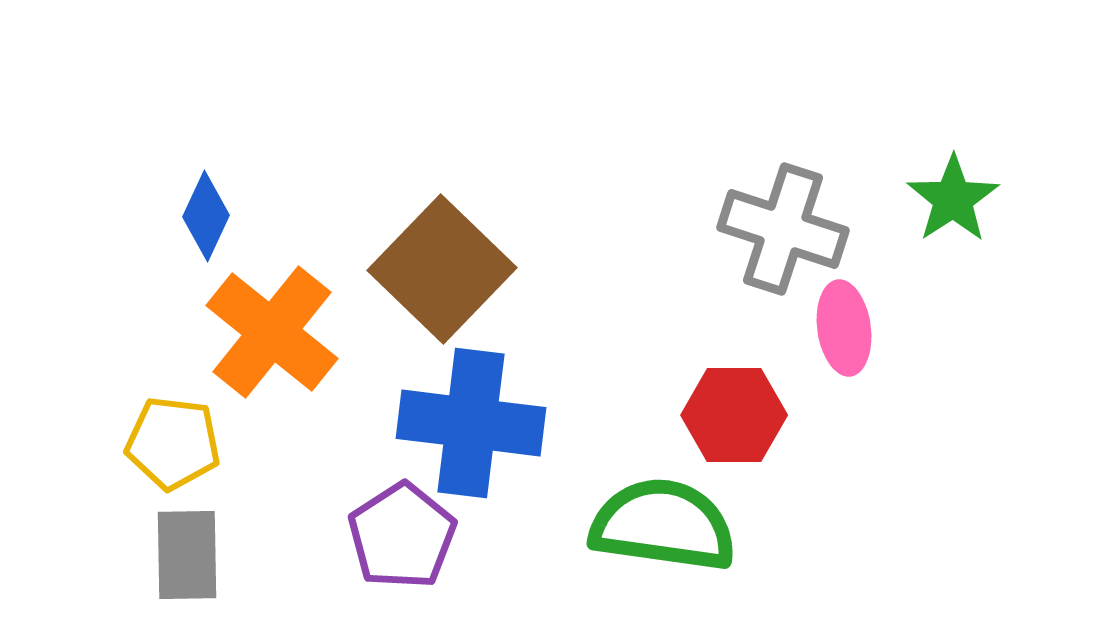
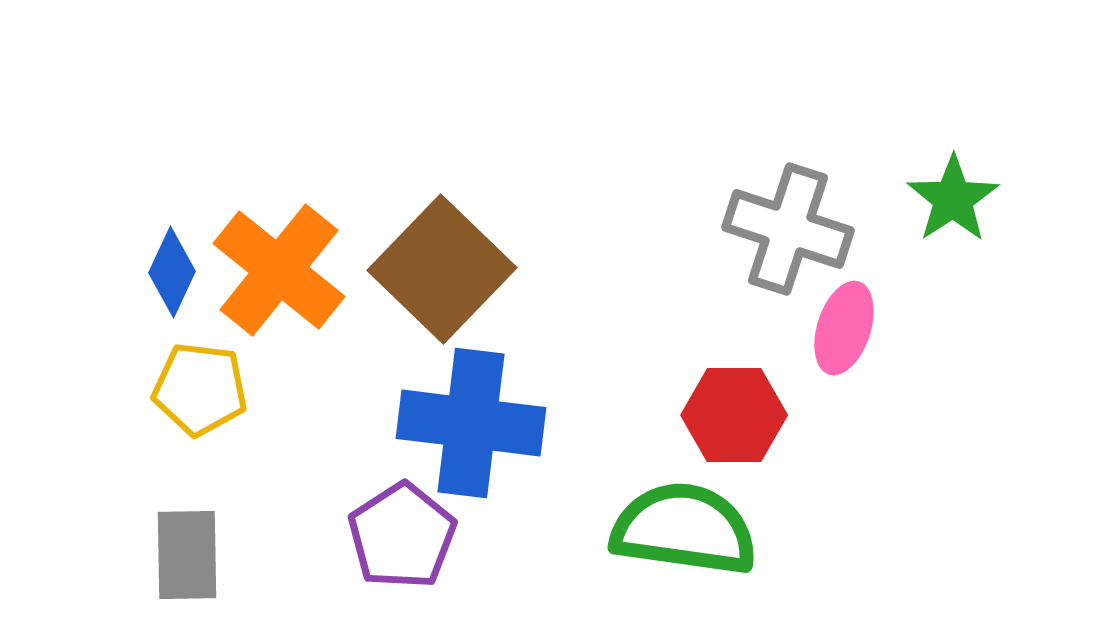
blue diamond: moved 34 px left, 56 px down
gray cross: moved 5 px right
pink ellipse: rotated 26 degrees clockwise
orange cross: moved 7 px right, 62 px up
yellow pentagon: moved 27 px right, 54 px up
green semicircle: moved 21 px right, 4 px down
